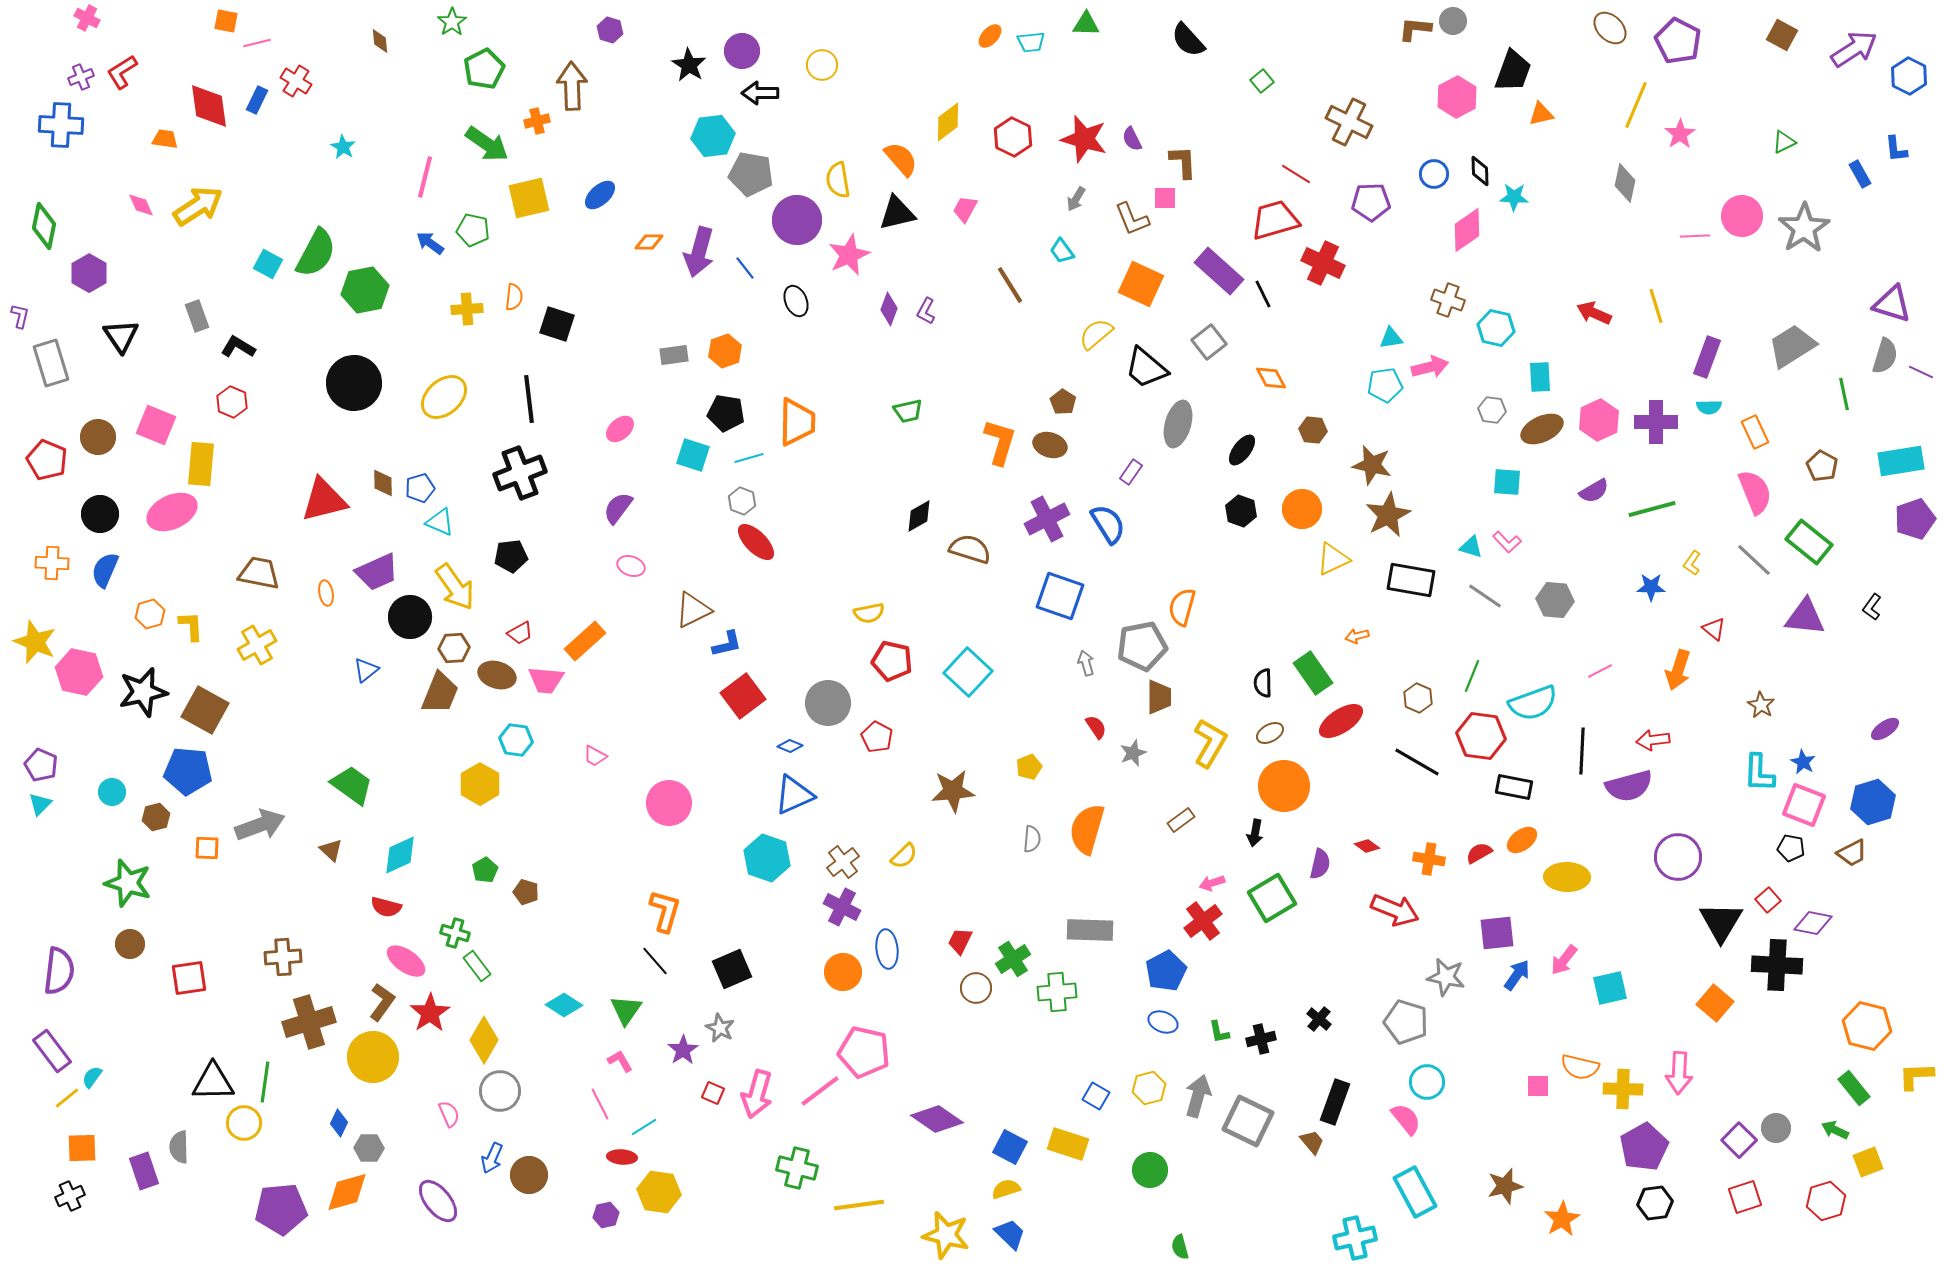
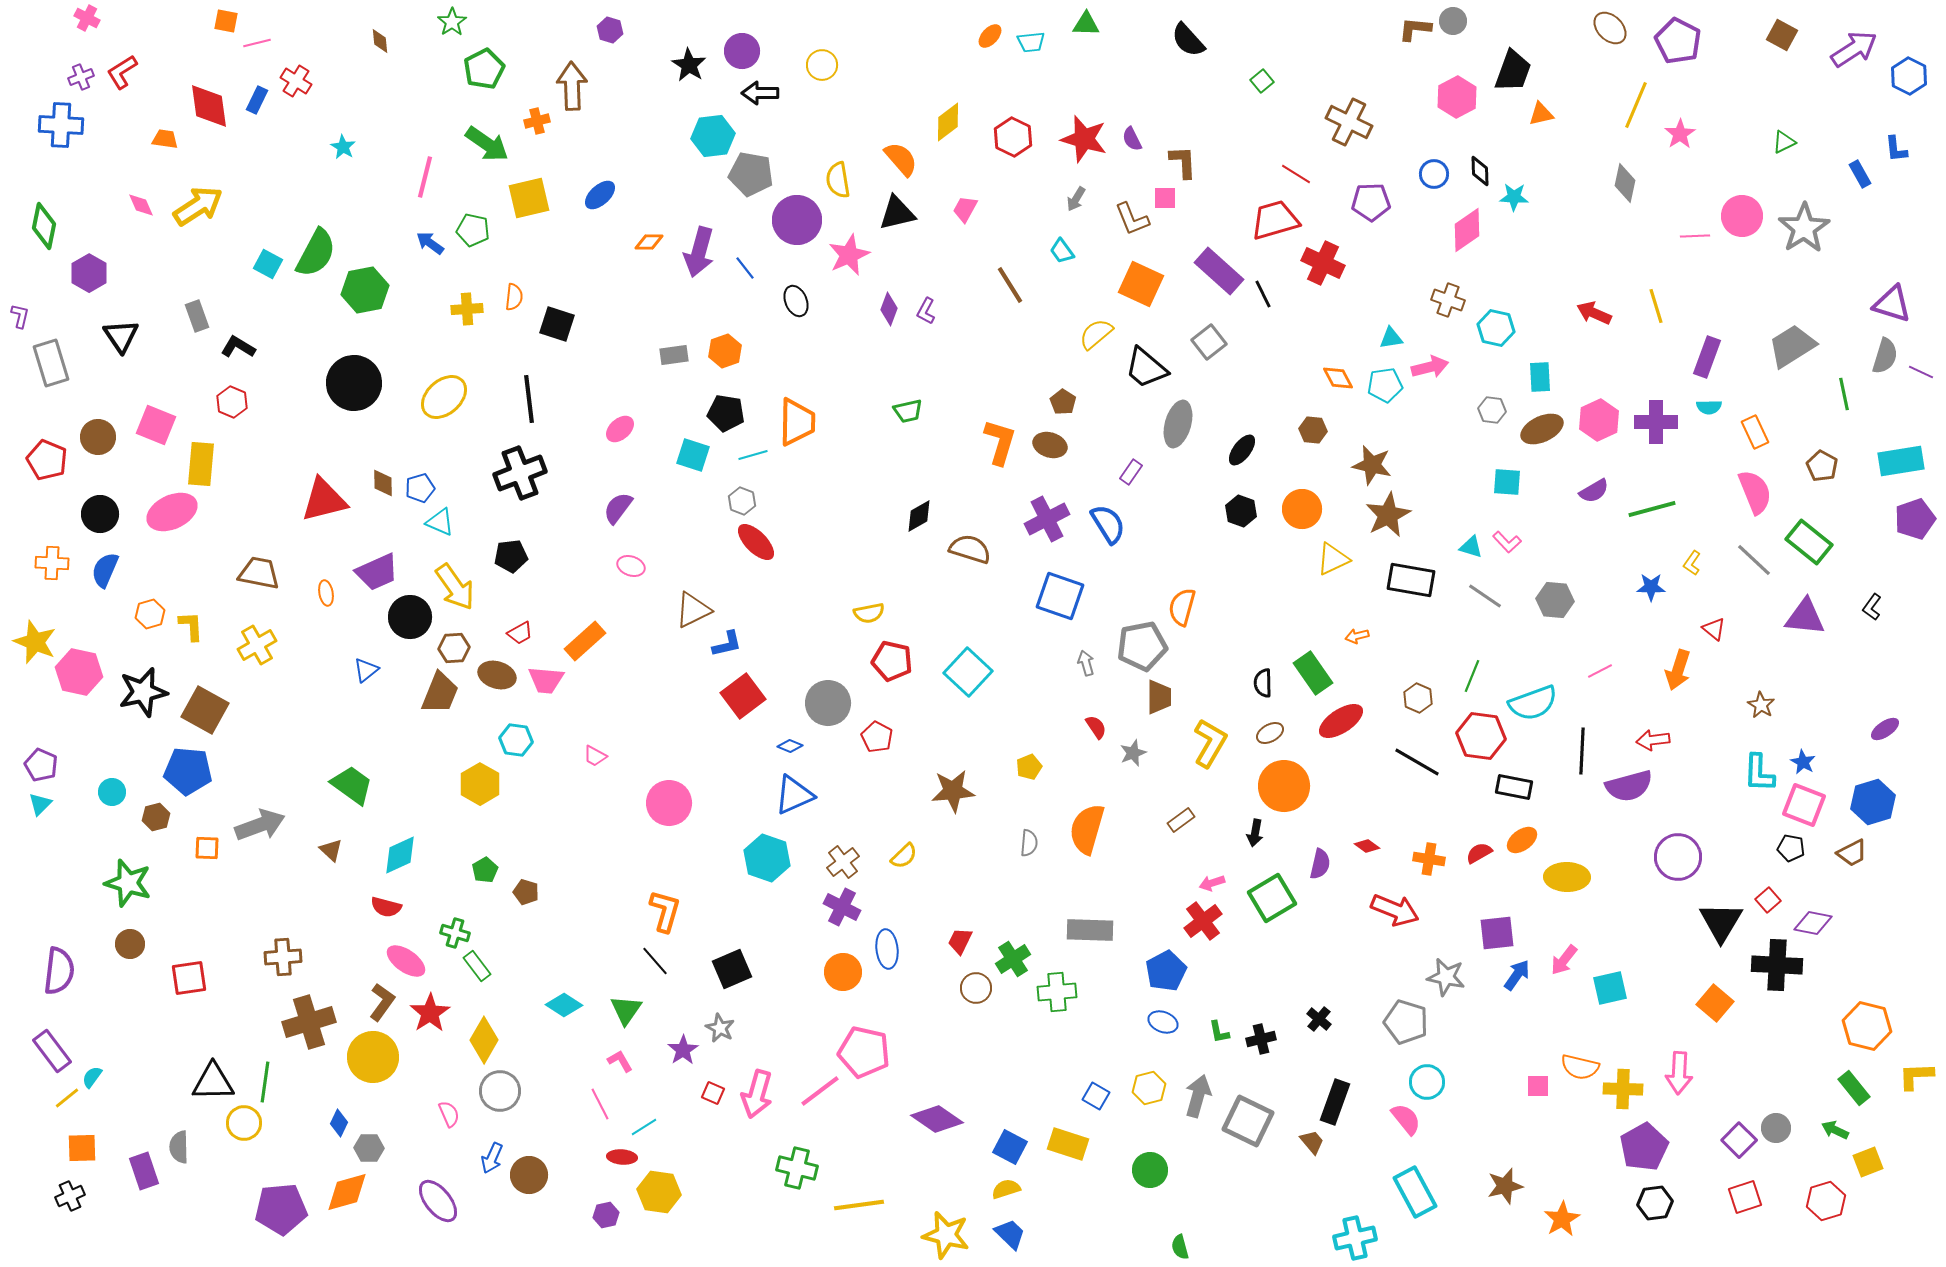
orange diamond at (1271, 378): moved 67 px right
cyan line at (749, 458): moved 4 px right, 3 px up
gray semicircle at (1032, 839): moved 3 px left, 4 px down
